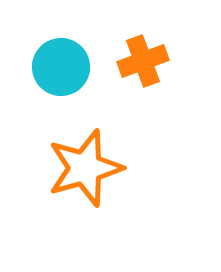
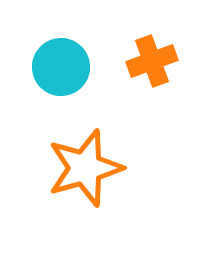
orange cross: moved 9 px right
